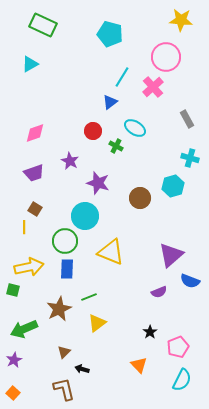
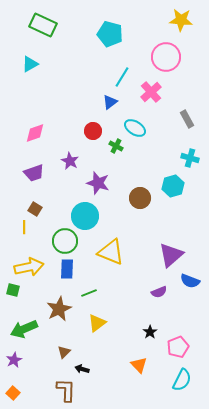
pink cross at (153, 87): moved 2 px left, 5 px down
green line at (89, 297): moved 4 px up
brown L-shape at (64, 389): moved 2 px right, 1 px down; rotated 15 degrees clockwise
